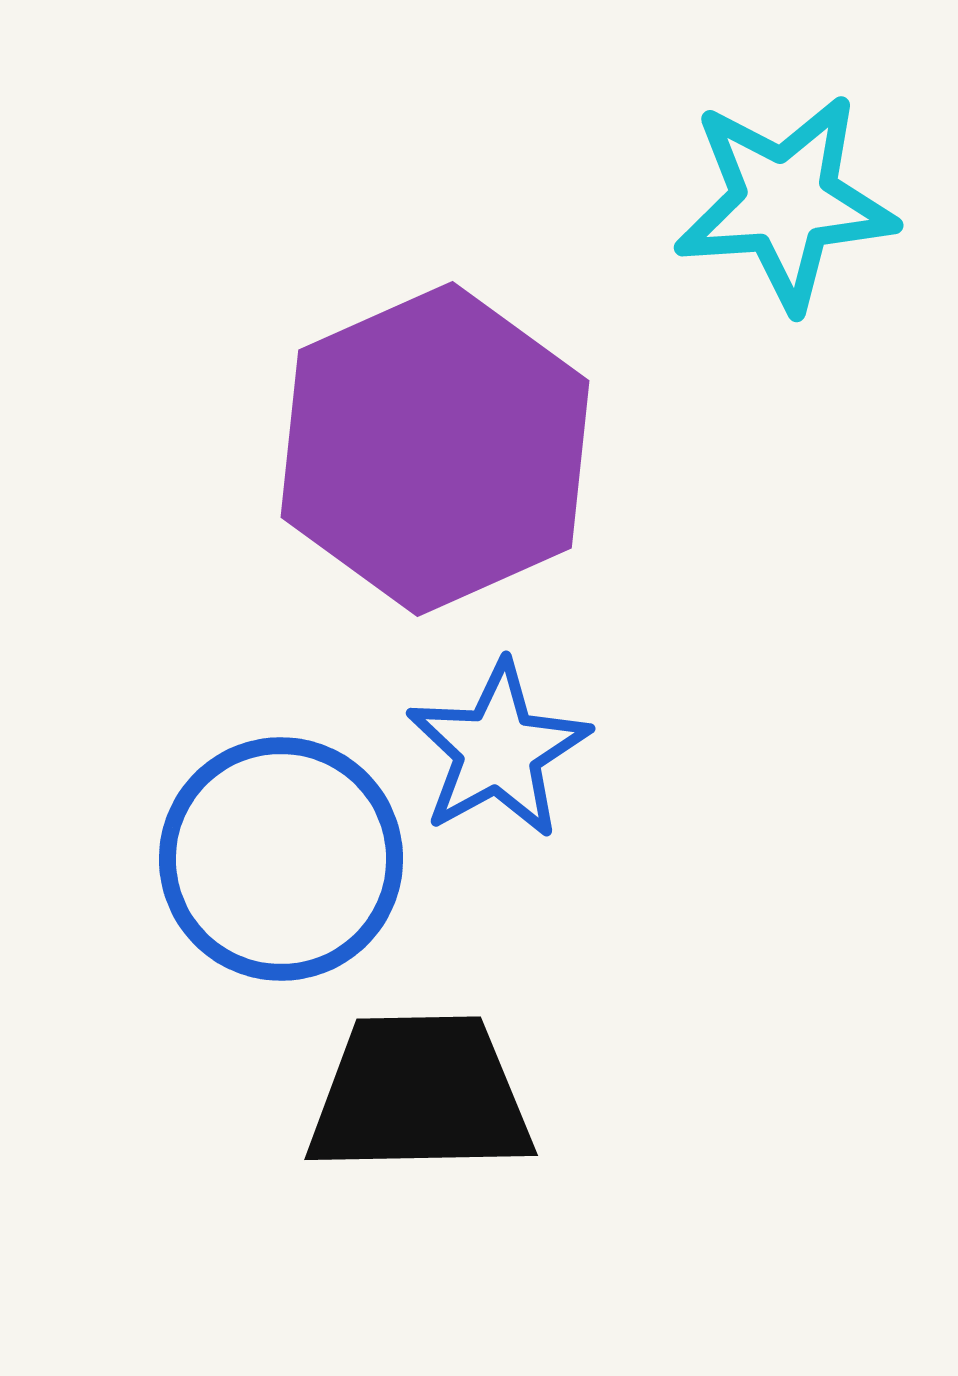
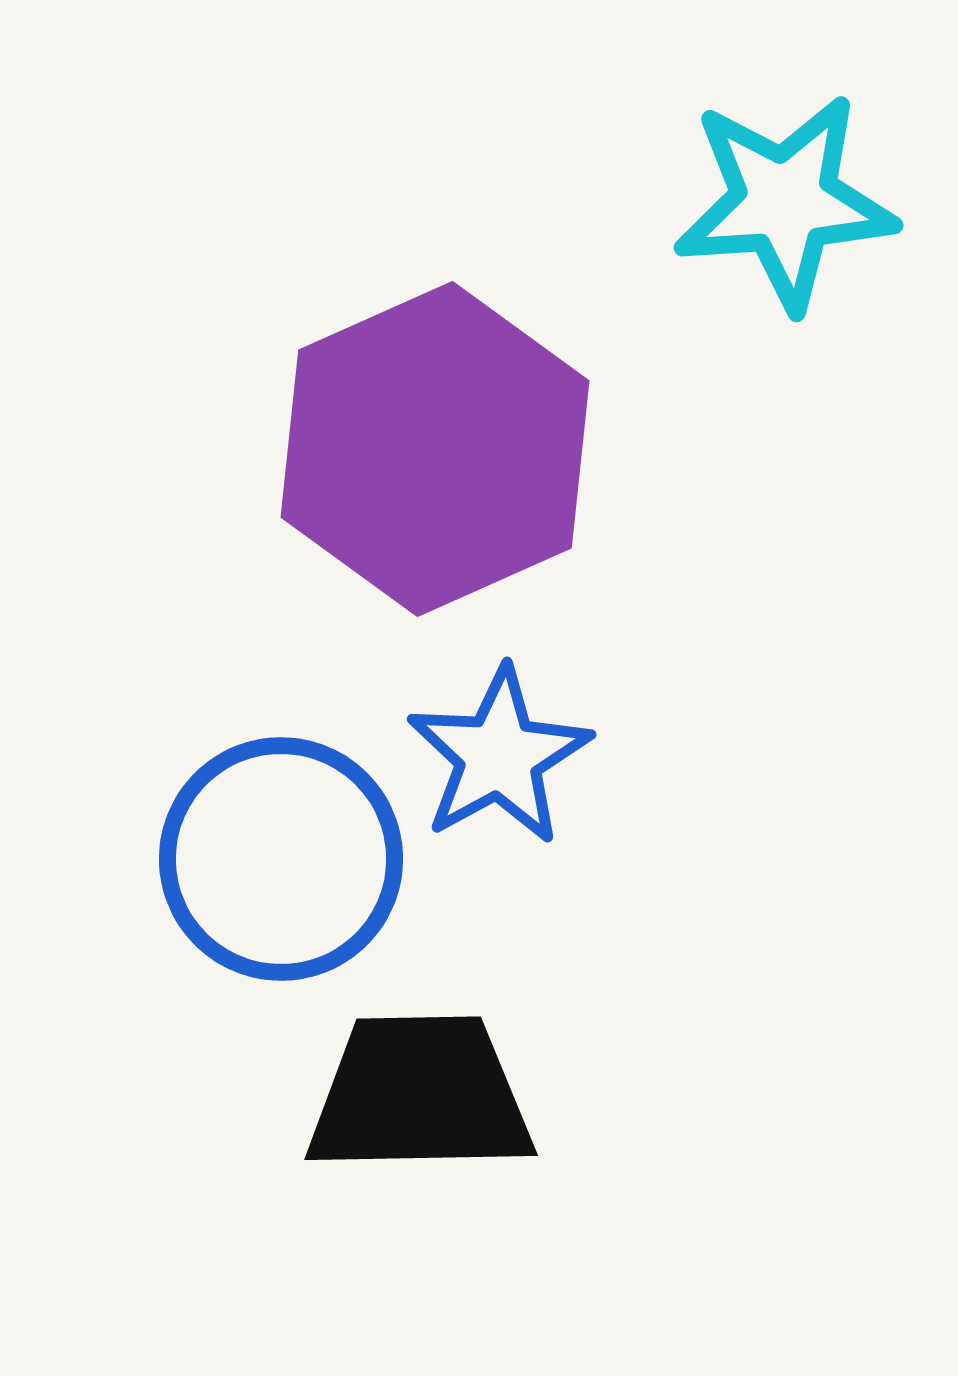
blue star: moved 1 px right, 6 px down
